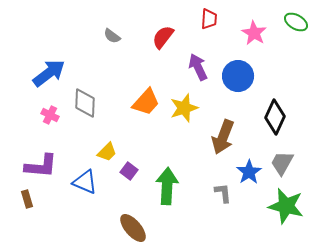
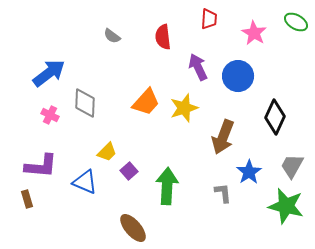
red semicircle: rotated 45 degrees counterclockwise
gray trapezoid: moved 10 px right, 3 px down
purple square: rotated 12 degrees clockwise
